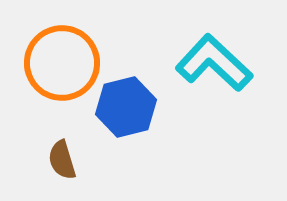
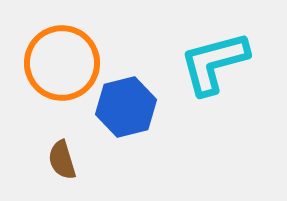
cyan L-shape: rotated 58 degrees counterclockwise
